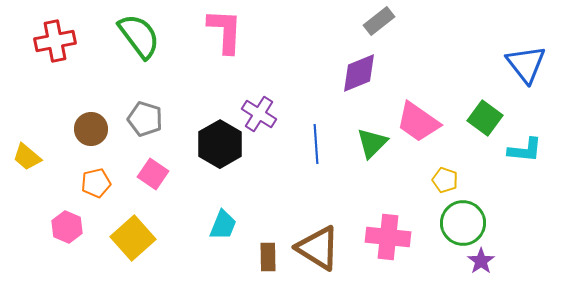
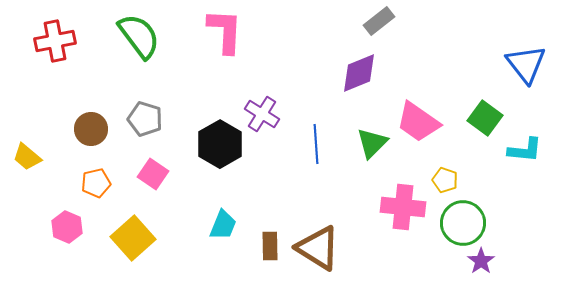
purple cross: moved 3 px right
pink cross: moved 15 px right, 30 px up
brown rectangle: moved 2 px right, 11 px up
